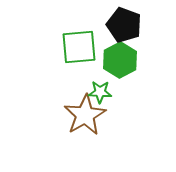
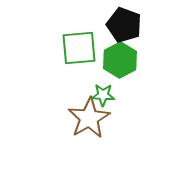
green square: moved 1 px down
green star: moved 3 px right, 3 px down
brown star: moved 4 px right, 3 px down
